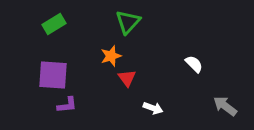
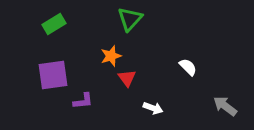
green triangle: moved 2 px right, 3 px up
white semicircle: moved 6 px left, 3 px down
purple square: rotated 12 degrees counterclockwise
purple L-shape: moved 16 px right, 4 px up
